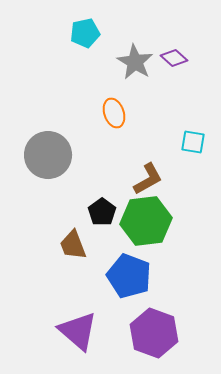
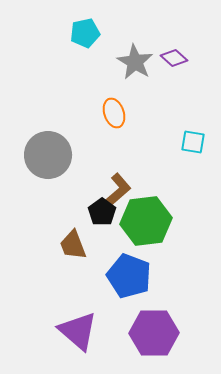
brown L-shape: moved 30 px left, 11 px down; rotated 12 degrees counterclockwise
purple hexagon: rotated 21 degrees counterclockwise
